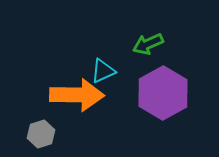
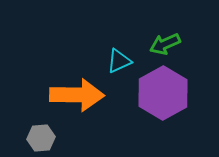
green arrow: moved 17 px right
cyan triangle: moved 16 px right, 10 px up
gray hexagon: moved 4 px down; rotated 12 degrees clockwise
